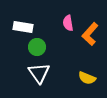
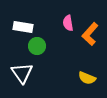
green circle: moved 1 px up
white triangle: moved 17 px left
